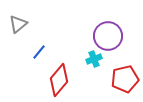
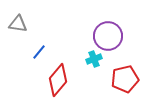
gray triangle: rotated 48 degrees clockwise
red diamond: moved 1 px left
